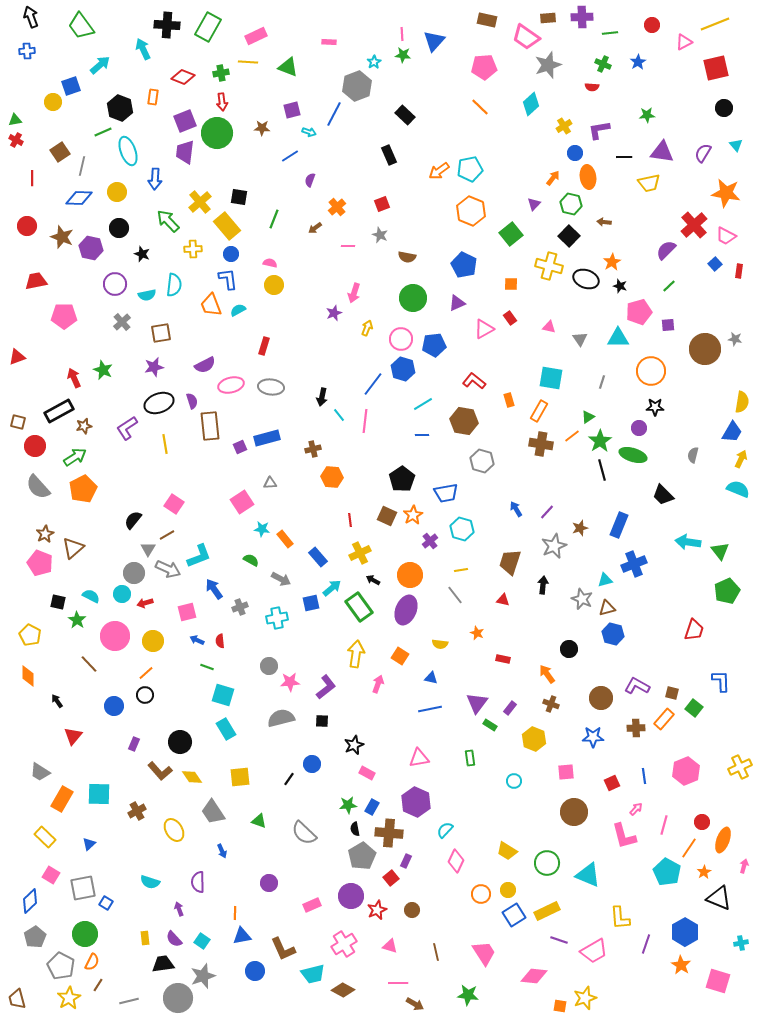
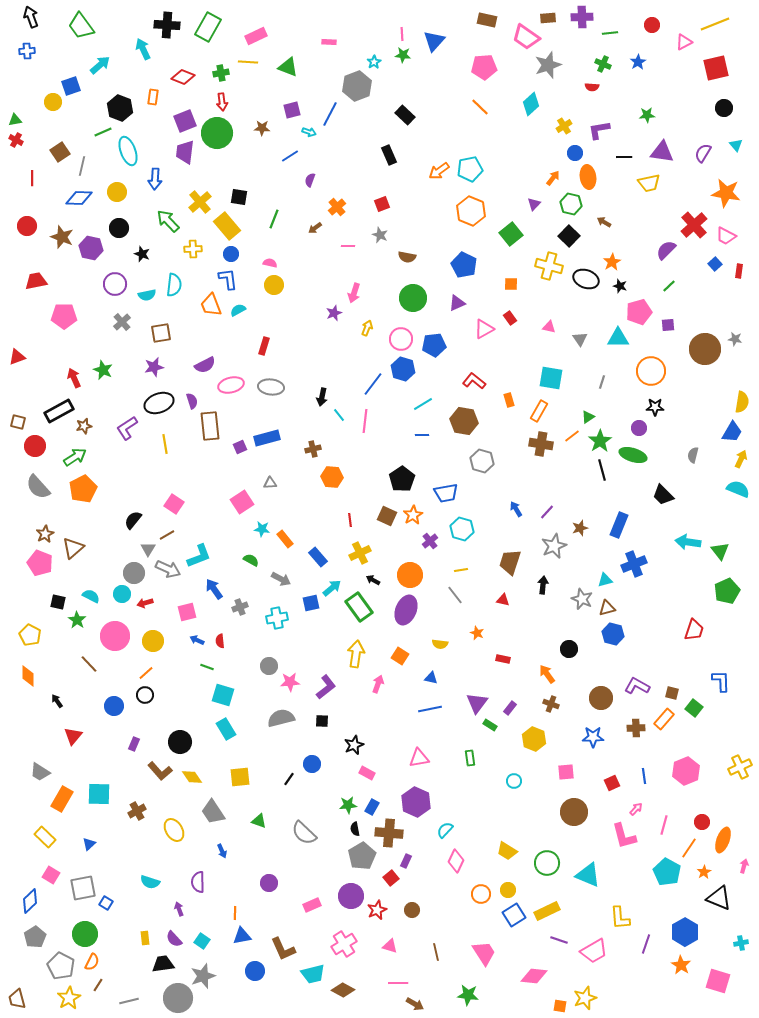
blue line at (334, 114): moved 4 px left
brown arrow at (604, 222): rotated 24 degrees clockwise
